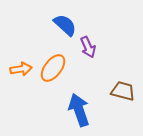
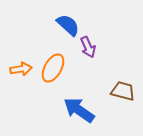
blue semicircle: moved 3 px right
orange ellipse: rotated 8 degrees counterclockwise
blue arrow: rotated 36 degrees counterclockwise
